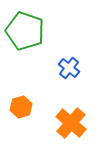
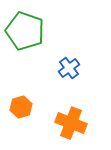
blue cross: rotated 15 degrees clockwise
orange cross: rotated 20 degrees counterclockwise
